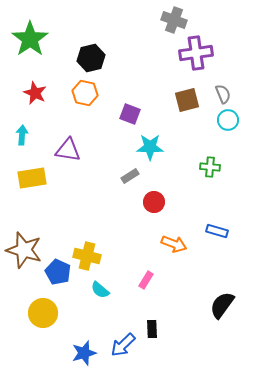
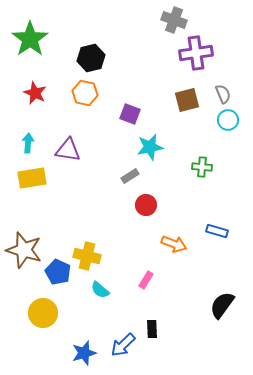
cyan arrow: moved 6 px right, 8 px down
cyan star: rotated 12 degrees counterclockwise
green cross: moved 8 px left
red circle: moved 8 px left, 3 px down
